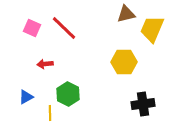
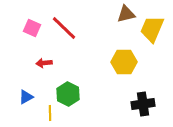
red arrow: moved 1 px left, 1 px up
